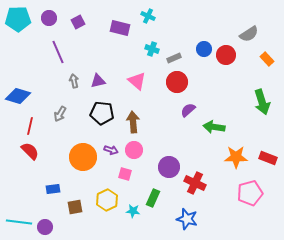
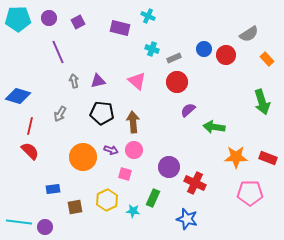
pink pentagon at (250, 193): rotated 15 degrees clockwise
